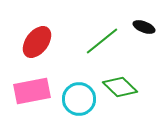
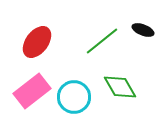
black ellipse: moved 1 px left, 3 px down
green diamond: rotated 16 degrees clockwise
pink rectangle: rotated 27 degrees counterclockwise
cyan circle: moved 5 px left, 2 px up
